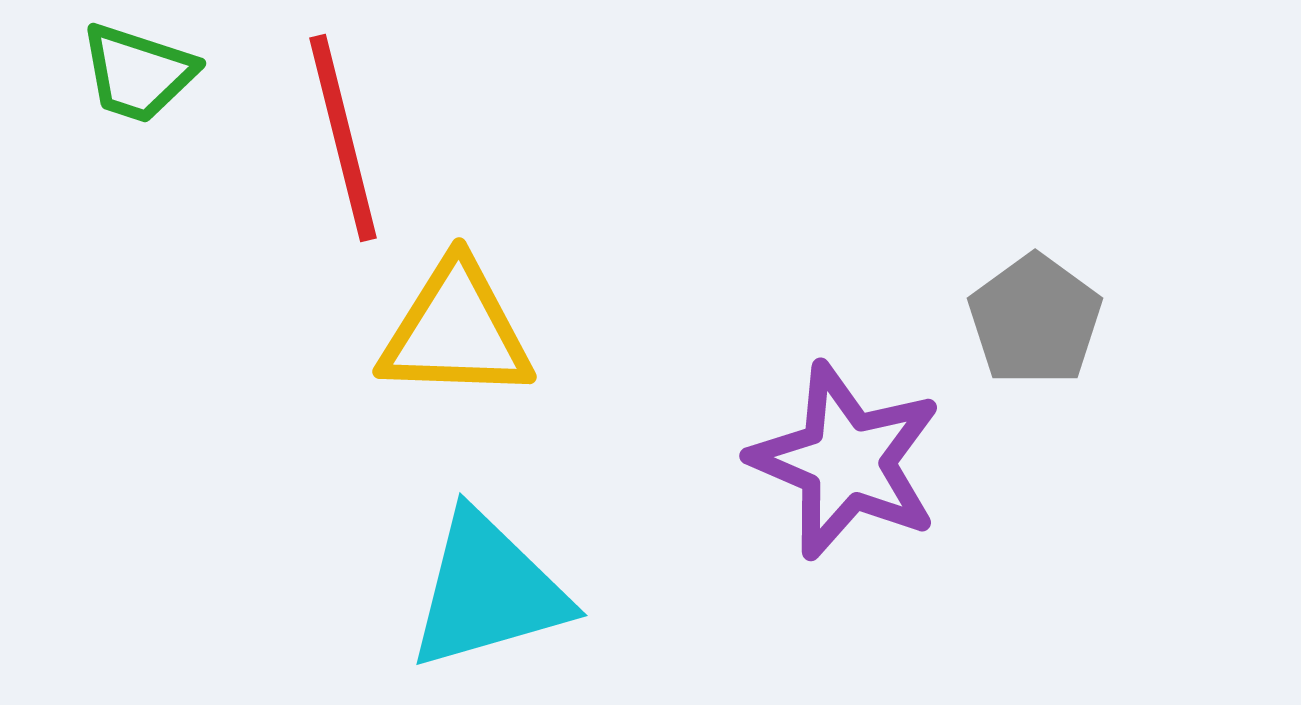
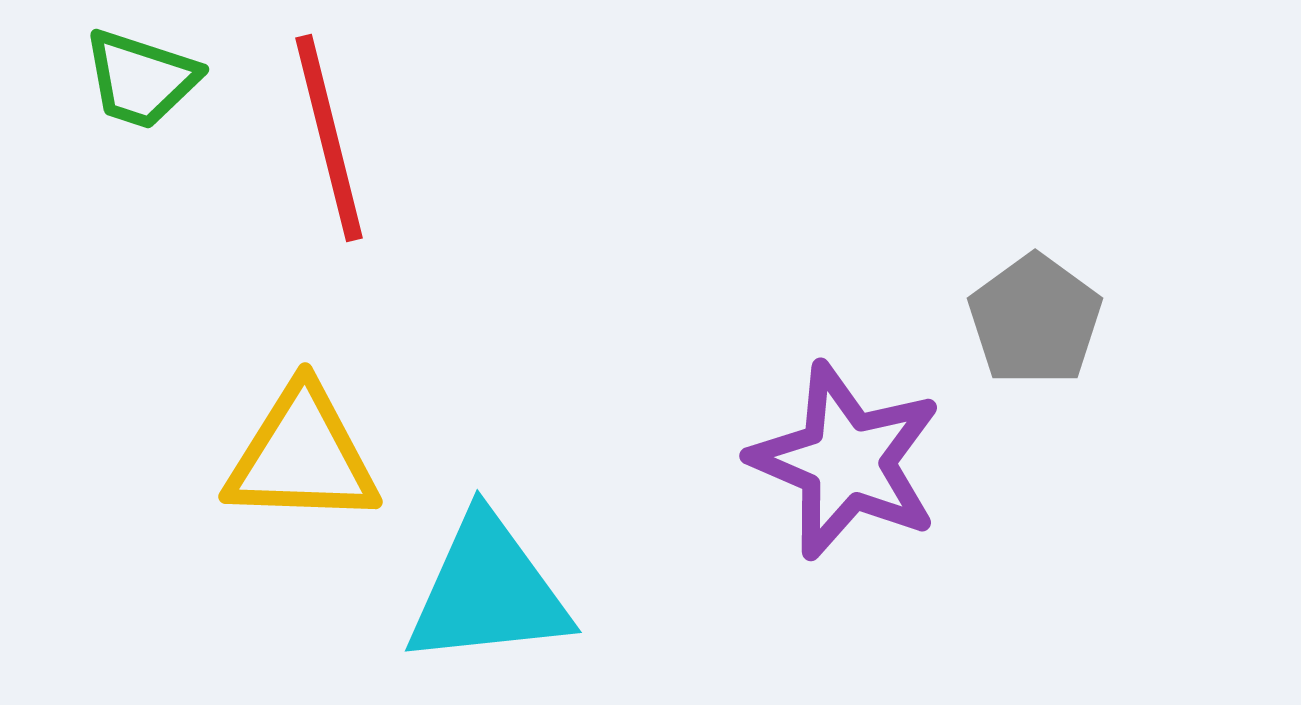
green trapezoid: moved 3 px right, 6 px down
red line: moved 14 px left
yellow triangle: moved 154 px left, 125 px down
cyan triangle: rotated 10 degrees clockwise
